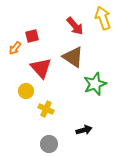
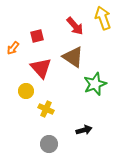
red square: moved 5 px right
orange arrow: moved 2 px left
